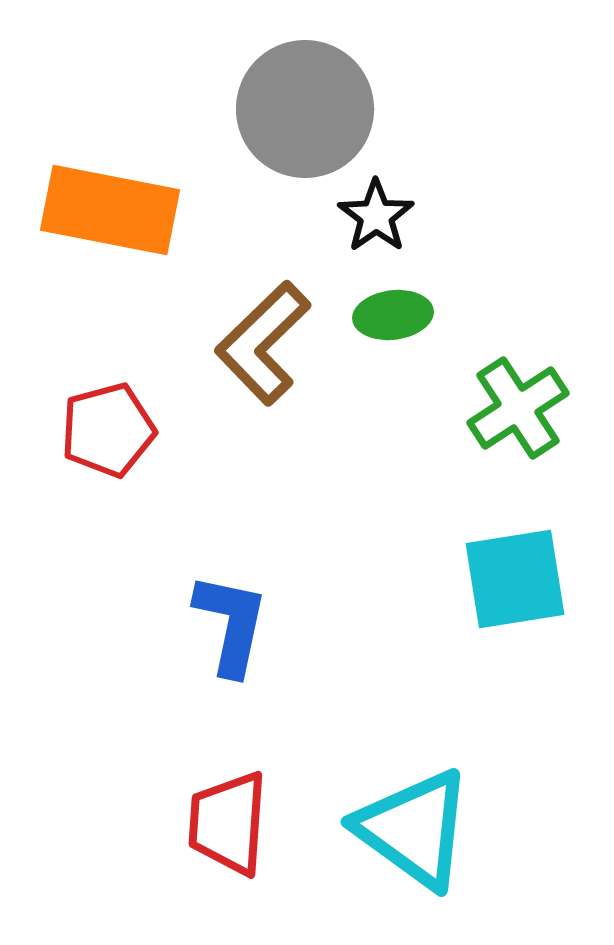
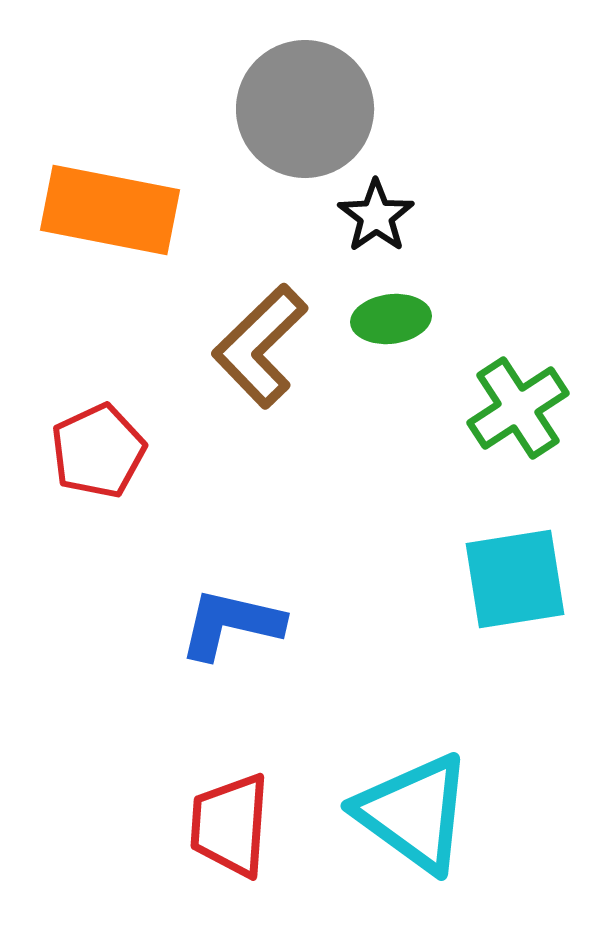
green ellipse: moved 2 px left, 4 px down
brown L-shape: moved 3 px left, 3 px down
red pentagon: moved 10 px left, 21 px down; rotated 10 degrees counterclockwise
blue L-shape: rotated 89 degrees counterclockwise
red trapezoid: moved 2 px right, 2 px down
cyan triangle: moved 16 px up
